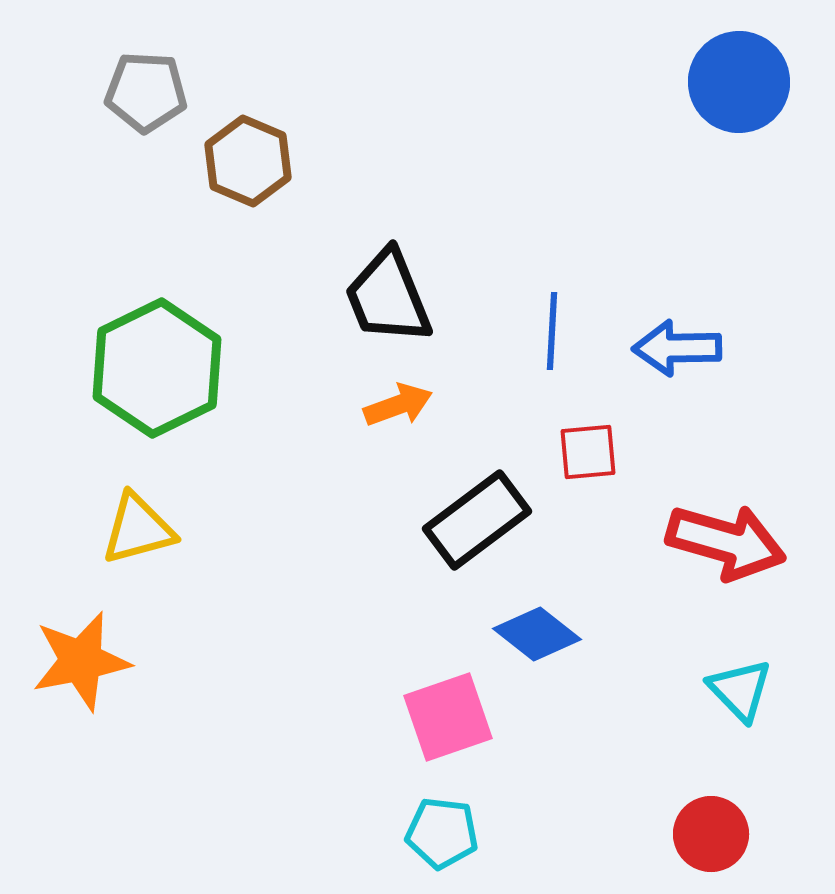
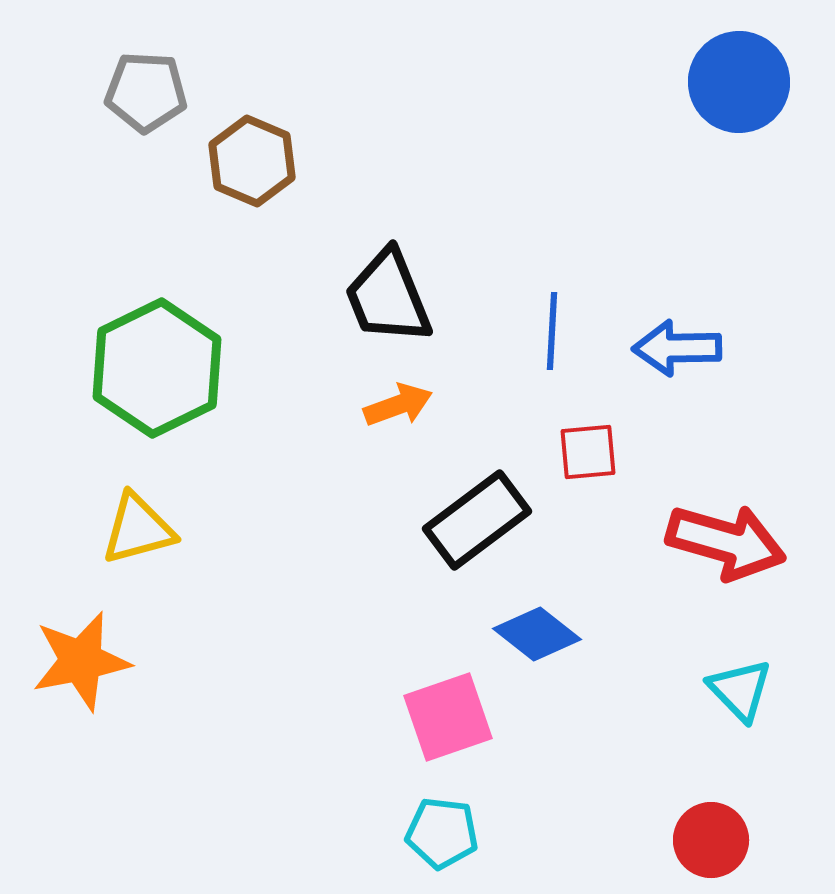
brown hexagon: moved 4 px right
red circle: moved 6 px down
